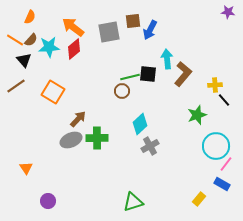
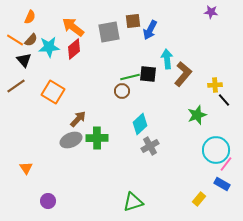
purple star: moved 17 px left
cyan circle: moved 4 px down
